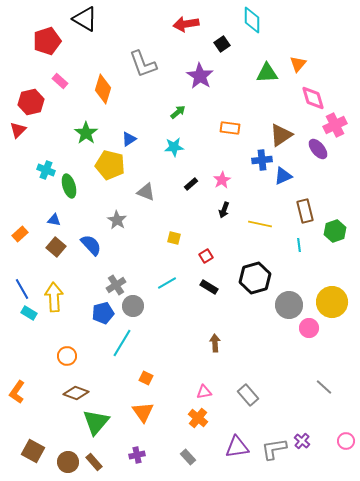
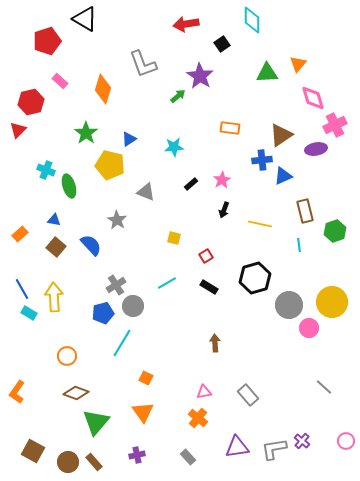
green arrow at (178, 112): moved 16 px up
purple ellipse at (318, 149): moved 2 px left; rotated 60 degrees counterclockwise
